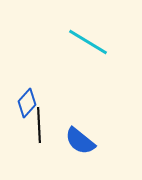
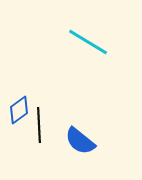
blue diamond: moved 8 px left, 7 px down; rotated 12 degrees clockwise
